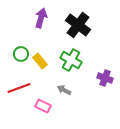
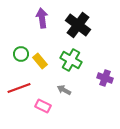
purple arrow: moved 1 px right; rotated 24 degrees counterclockwise
